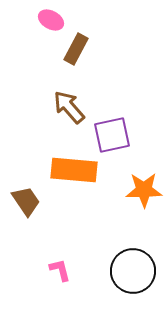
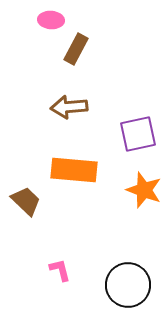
pink ellipse: rotated 25 degrees counterclockwise
brown arrow: rotated 54 degrees counterclockwise
purple square: moved 26 px right, 1 px up
orange star: rotated 21 degrees clockwise
brown trapezoid: rotated 12 degrees counterclockwise
black circle: moved 5 px left, 14 px down
